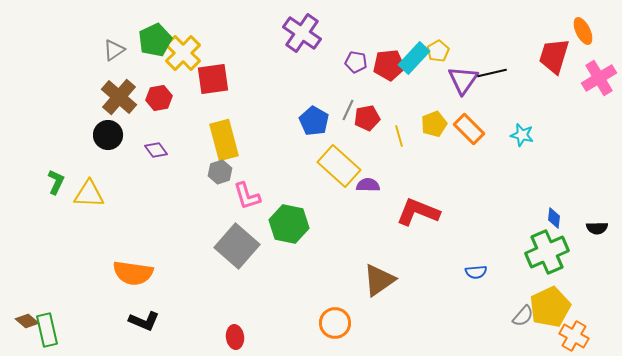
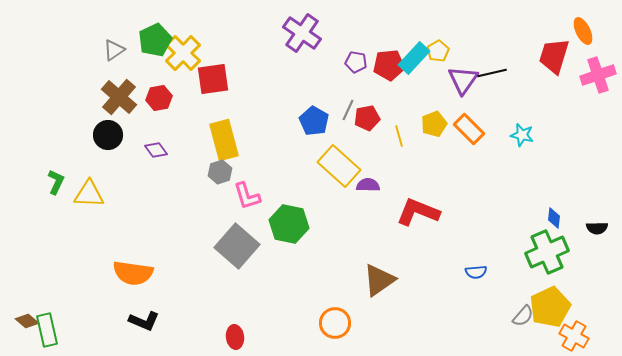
pink cross at (599, 78): moved 1 px left, 3 px up; rotated 12 degrees clockwise
